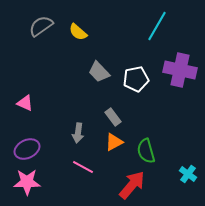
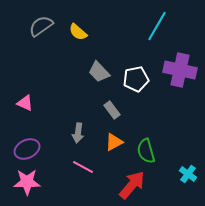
gray rectangle: moved 1 px left, 7 px up
